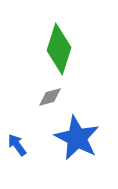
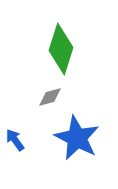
green diamond: moved 2 px right
blue arrow: moved 2 px left, 5 px up
